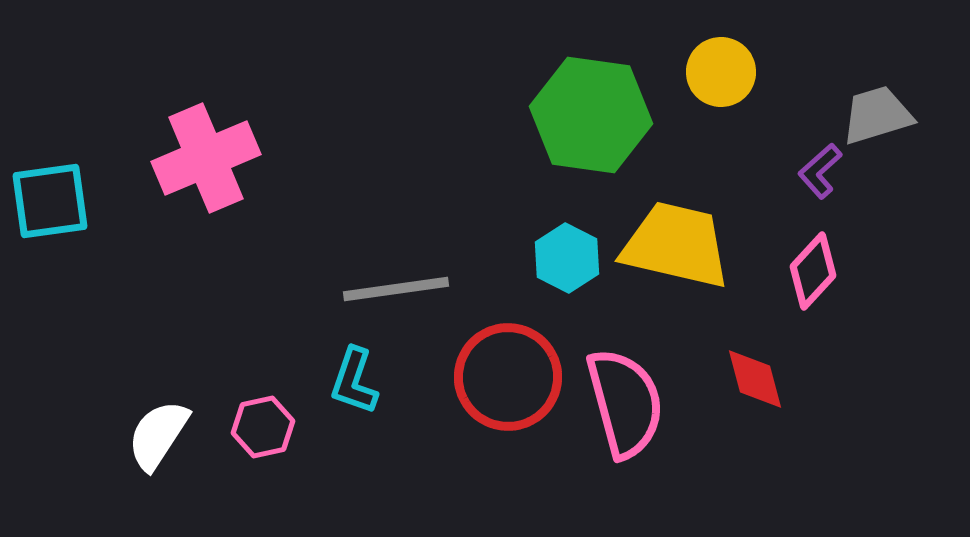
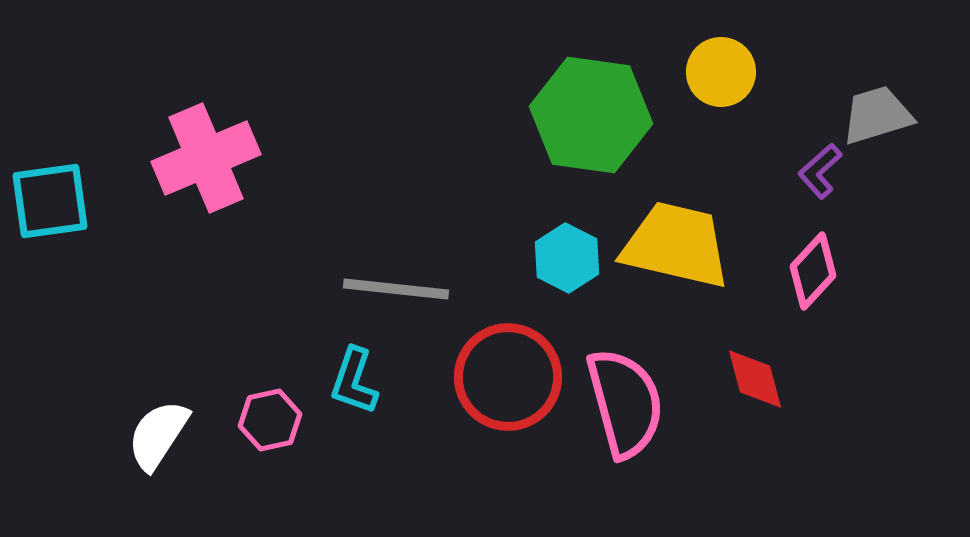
gray line: rotated 14 degrees clockwise
pink hexagon: moved 7 px right, 7 px up
